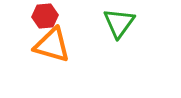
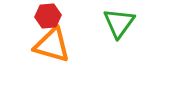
red hexagon: moved 3 px right
